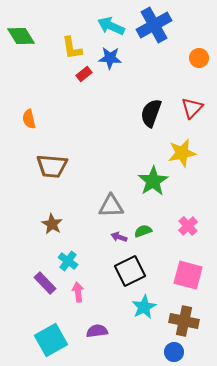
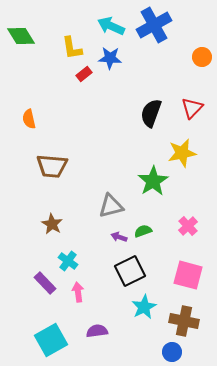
orange circle: moved 3 px right, 1 px up
gray triangle: rotated 12 degrees counterclockwise
blue circle: moved 2 px left
